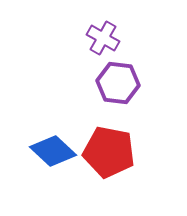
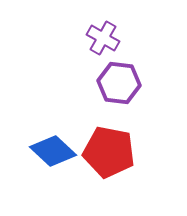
purple hexagon: moved 1 px right
